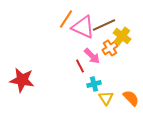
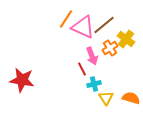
brown line: rotated 15 degrees counterclockwise
yellow cross: moved 4 px right, 3 px down
pink arrow: rotated 24 degrees clockwise
red line: moved 2 px right, 3 px down
orange semicircle: rotated 30 degrees counterclockwise
